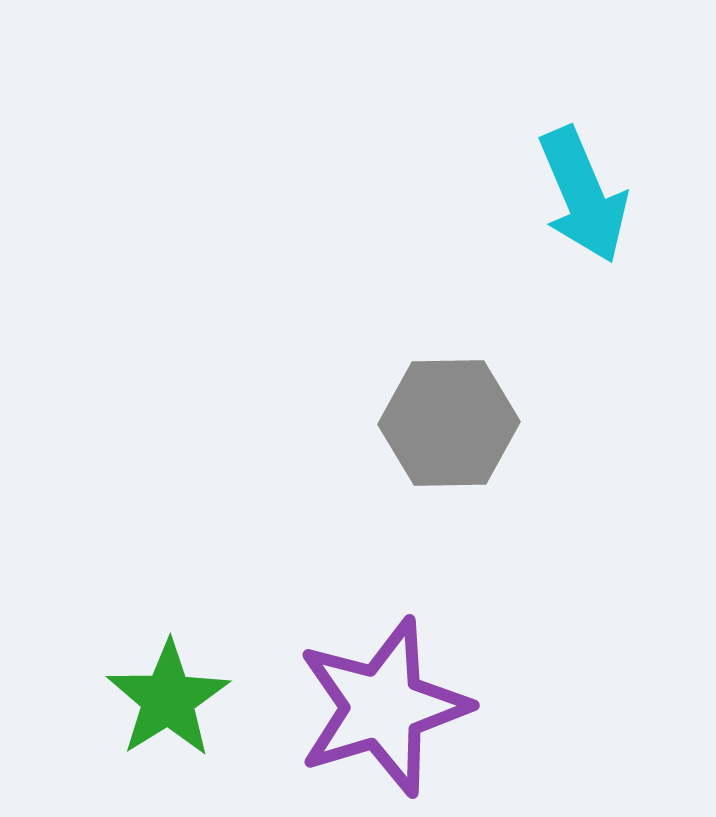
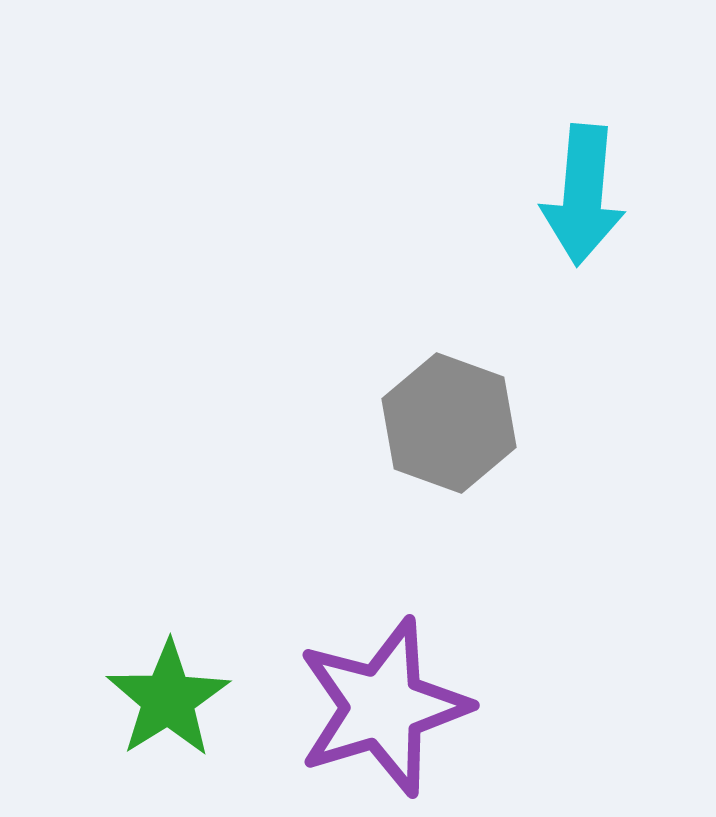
cyan arrow: rotated 28 degrees clockwise
gray hexagon: rotated 21 degrees clockwise
